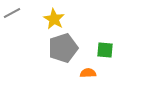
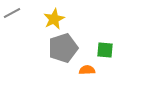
yellow star: rotated 15 degrees clockwise
orange semicircle: moved 1 px left, 3 px up
